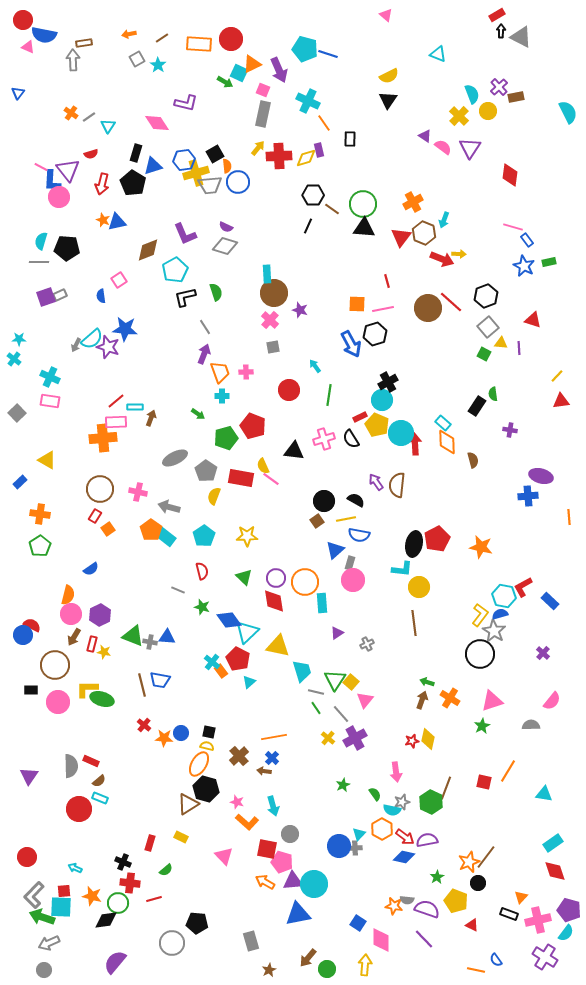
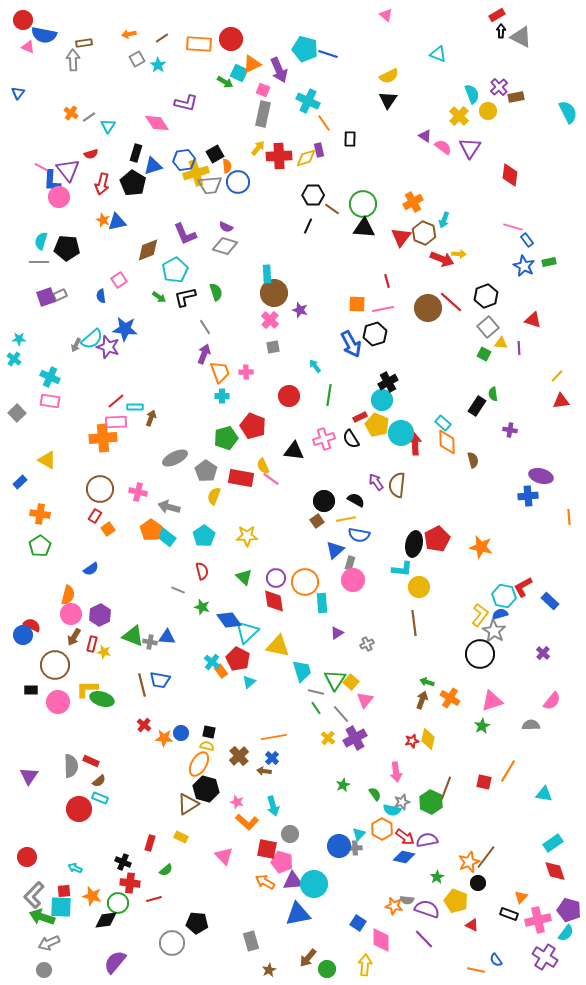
red circle at (289, 390): moved 6 px down
green arrow at (198, 414): moved 39 px left, 117 px up
